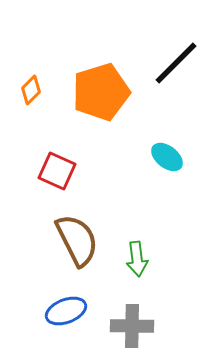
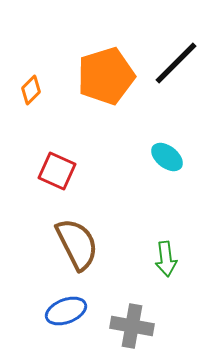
orange pentagon: moved 5 px right, 16 px up
brown semicircle: moved 4 px down
green arrow: moved 29 px right
gray cross: rotated 9 degrees clockwise
